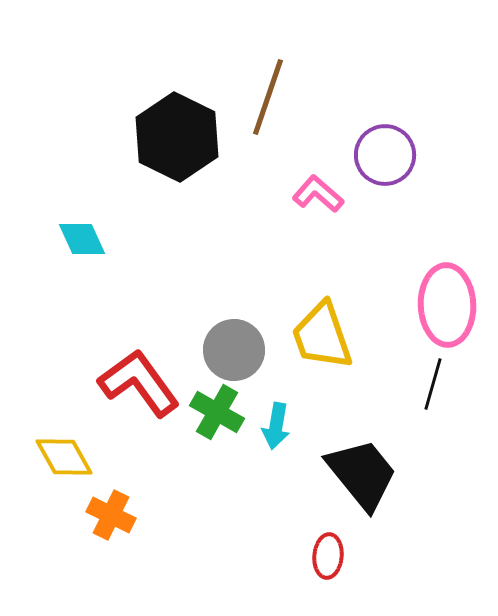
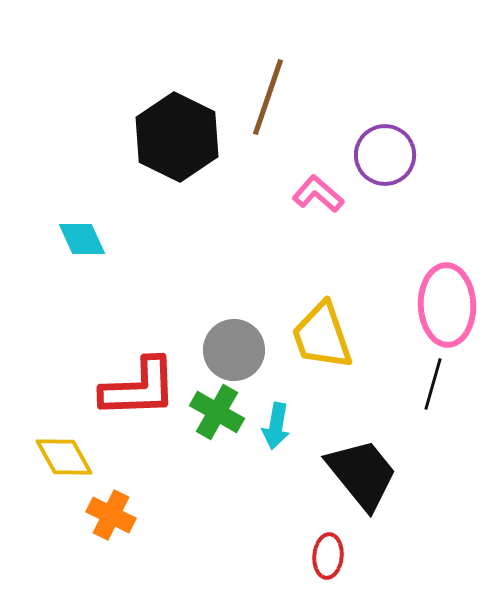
red L-shape: moved 5 px down; rotated 124 degrees clockwise
